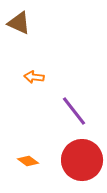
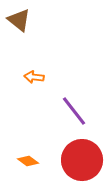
brown triangle: moved 3 px up; rotated 15 degrees clockwise
